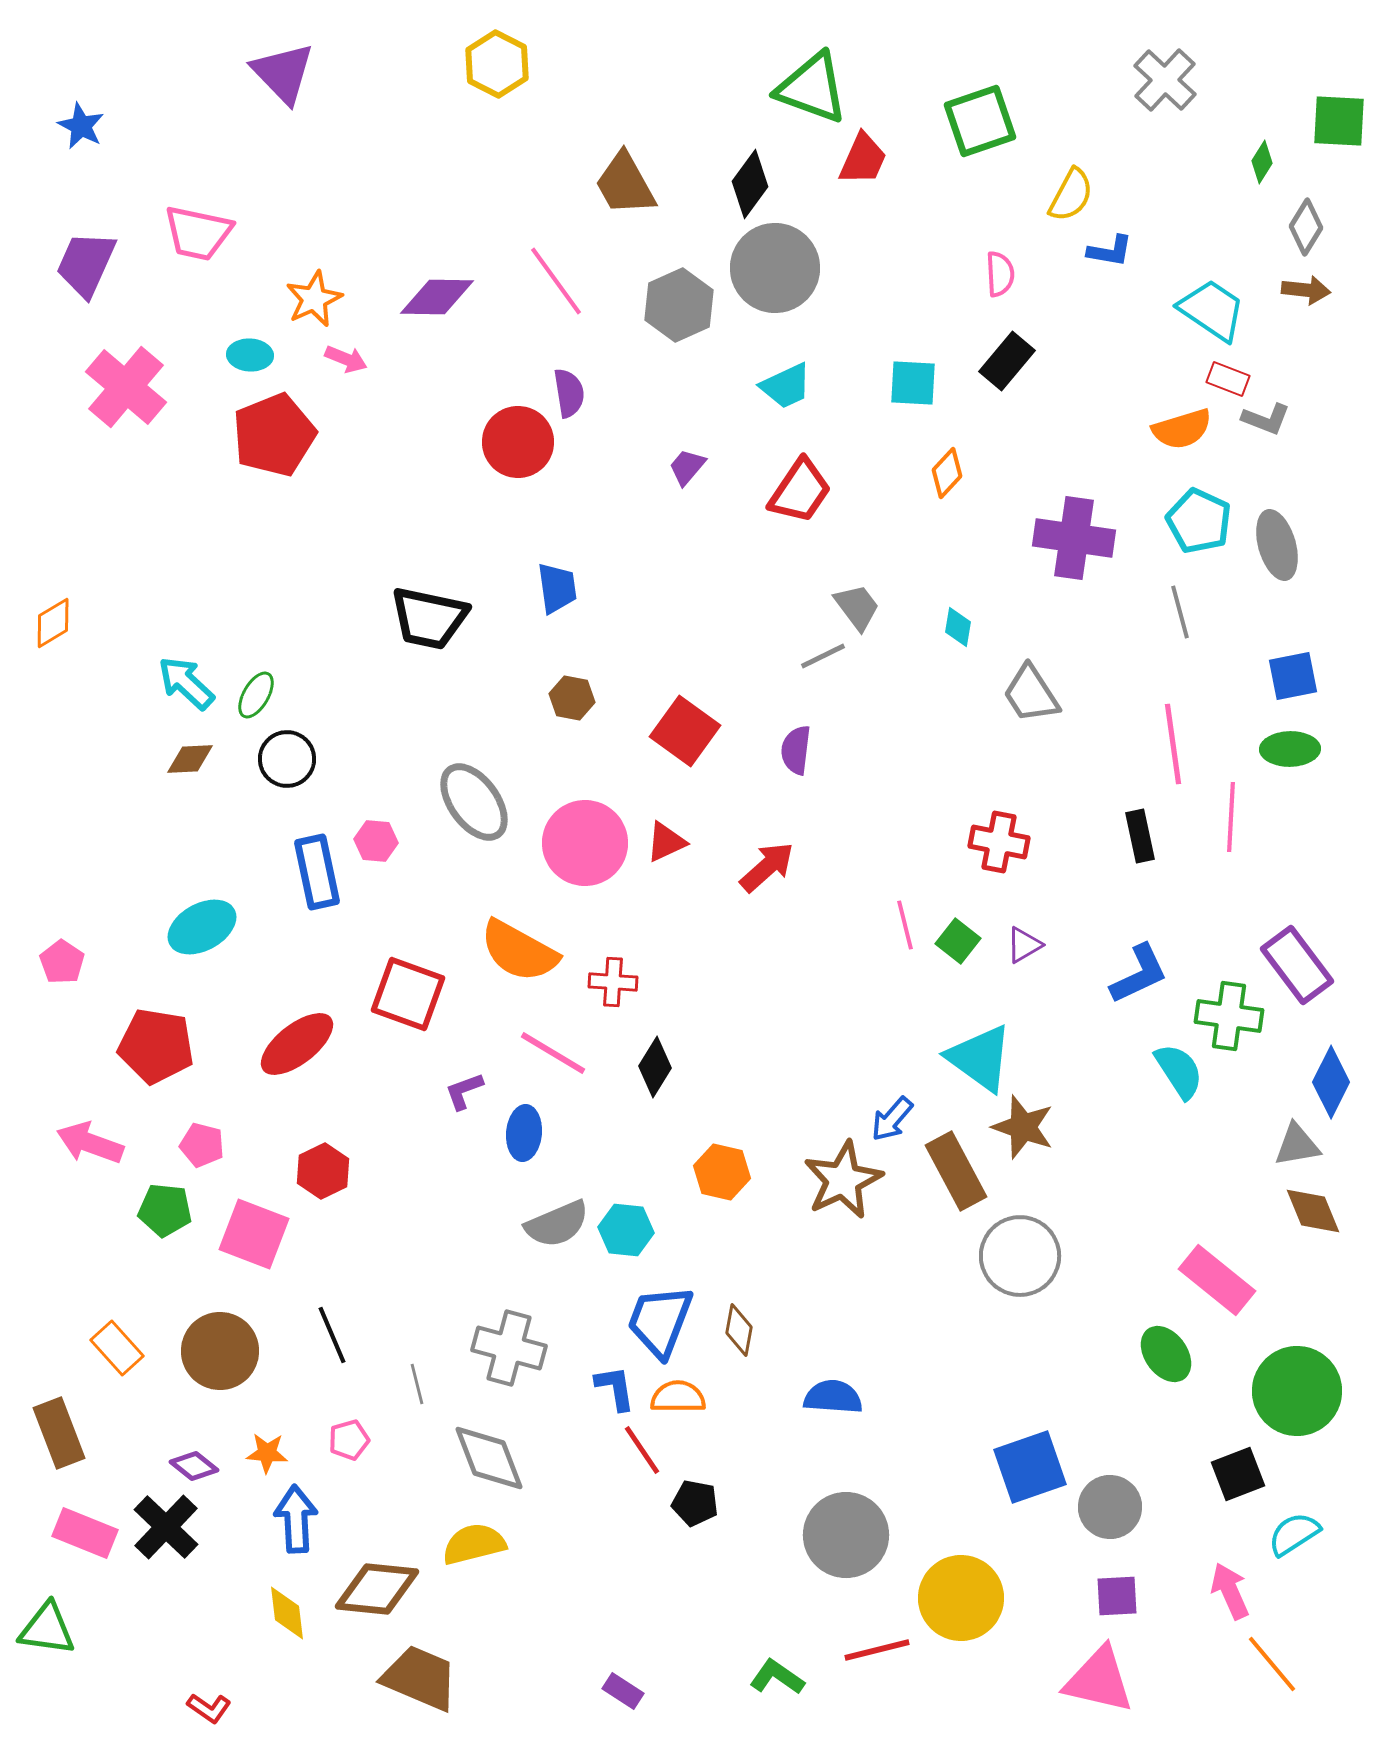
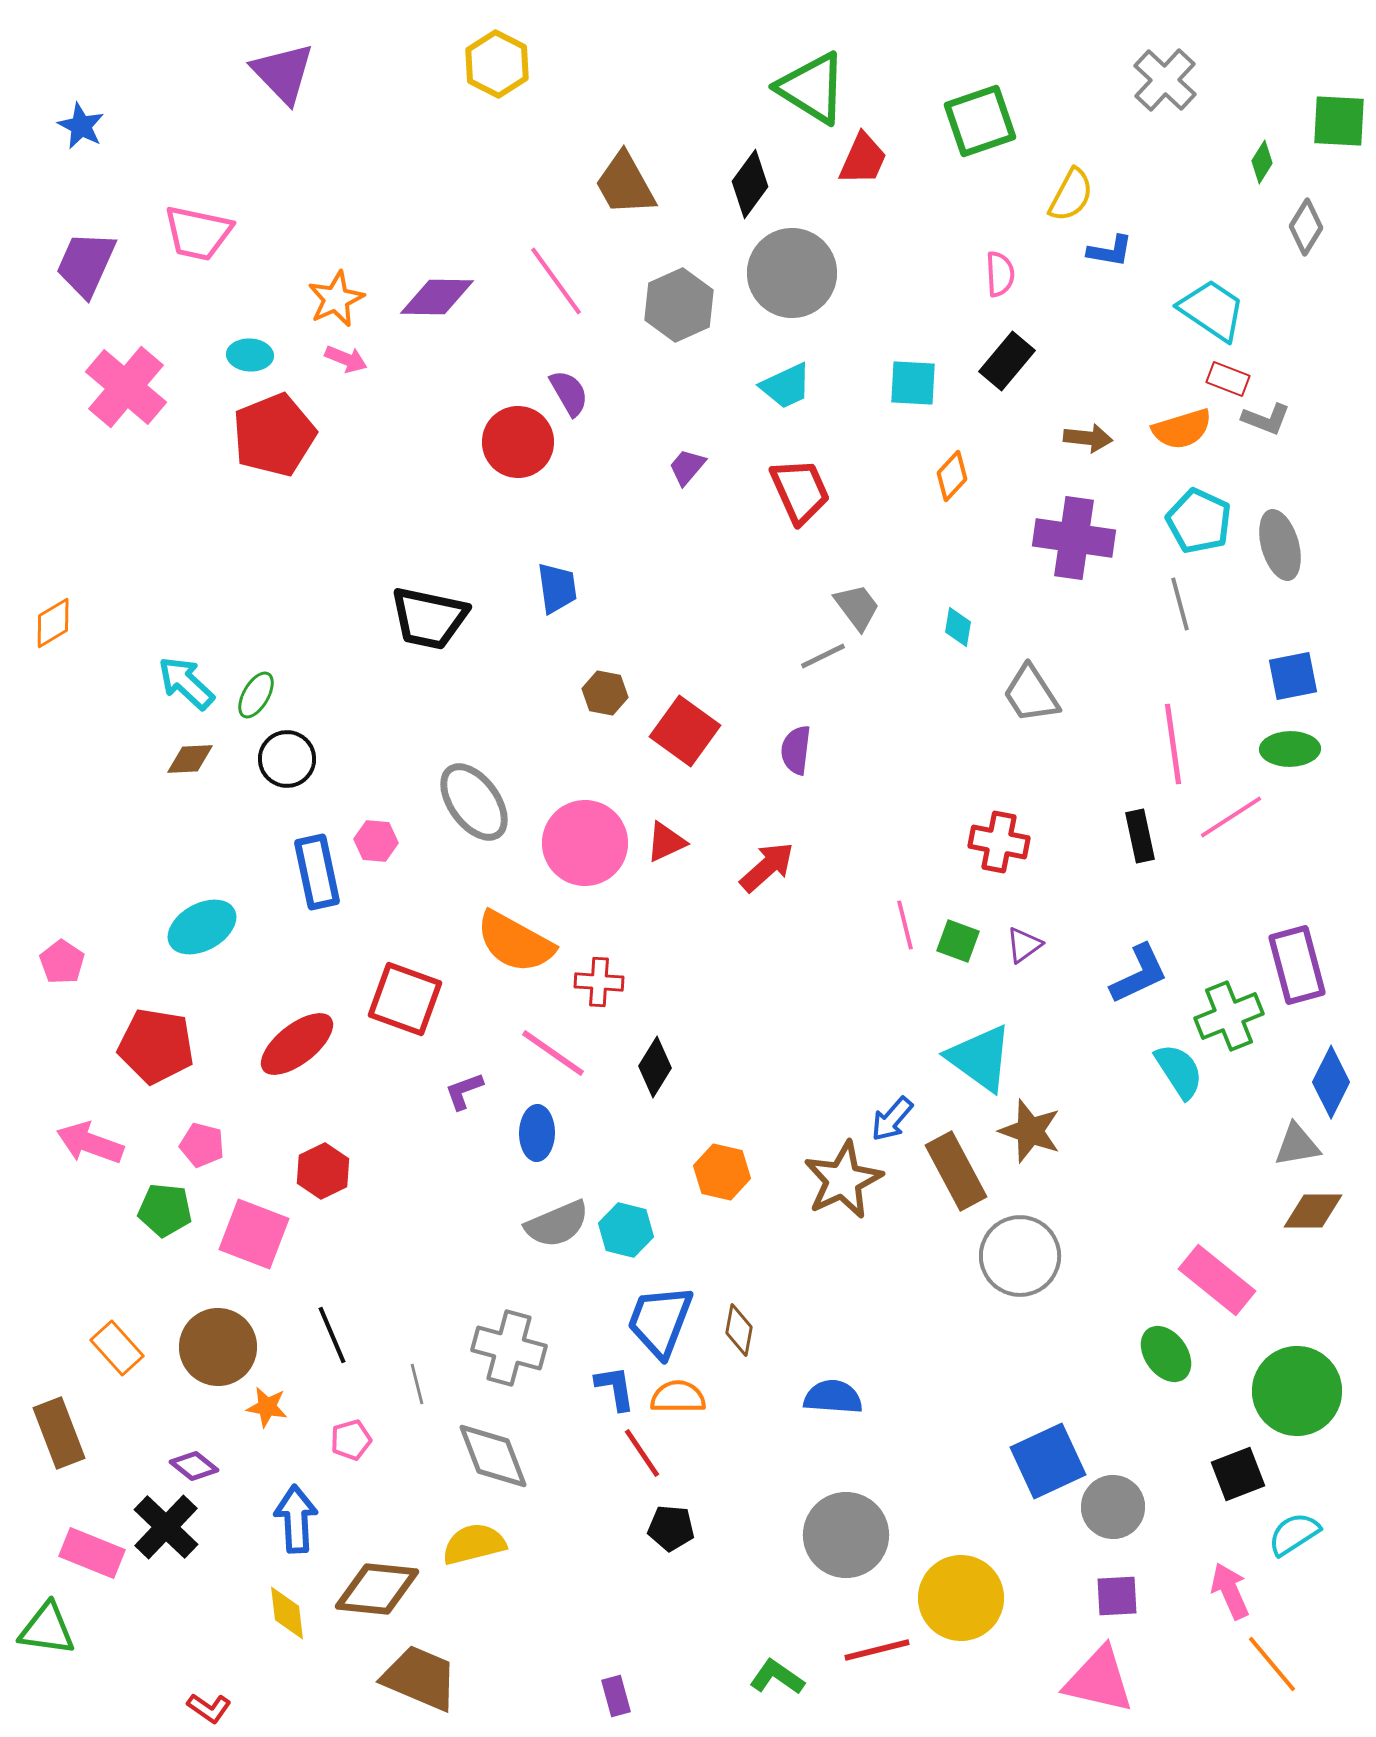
green triangle at (812, 88): rotated 12 degrees clockwise
gray circle at (775, 268): moved 17 px right, 5 px down
brown arrow at (1306, 290): moved 218 px left, 148 px down
orange star at (314, 299): moved 22 px right
purple semicircle at (569, 393): rotated 21 degrees counterclockwise
orange diamond at (947, 473): moved 5 px right, 3 px down
red trapezoid at (800, 491): rotated 58 degrees counterclockwise
gray ellipse at (1277, 545): moved 3 px right
gray line at (1180, 612): moved 8 px up
brown hexagon at (572, 698): moved 33 px right, 5 px up
pink line at (1231, 817): rotated 54 degrees clockwise
green square at (958, 941): rotated 18 degrees counterclockwise
purple triangle at (1024, 945): rotated 6 degrees counterclockwise
orange semicircle at (519, 951): moved 4 px left, 9 px up
purple rectangle at (1297, 965): rotated 22 degrees clockwise
red cross at (613, 982): moved 14 px left
red square at (408, 994): moved 3 px left, 5 px down
green cross at (1229, 1016): rotated 30 degrees counterclockwise
pink line at (553, 1053): rotated 4 degrees clockwise
brown star at (1023, 1127): moved 7 px right, 4 px down
blue ellipse at (524, 1133): moved 13 px right; rotated 4 degrees counterclockwise
brown diamond at (1313, 1211): rotated 68 degrees counterclockwise
cyan hexagon at (626, 1230): rotated 8 degrees clockwise
brown circle at (220, 1351): moved 2 px left, 4 px up
pink pentagon at (349, 1440): moved 2 px right
red line at (642, 1450): moved 3 px down
orange star at (267, 1453): moved 46 px up; rotated 6 degrees clockwise
gray diamond at (489, 1458): moved 4 px right, 2 px up
blue square at (1030, 1467): moved 18 px right, 6 px up; rotated 6 degrees counterclockwise
black pentagon at (695, 1503): moved 24 px left, 25 px down; rotated 6 degrees counterclockwise
gray circle at (1110, 1507): moved 3 px right
pink rectangle at (85, 1533): moved 7 px right, 20 px down
purple rectangle at (623, 1691): moved 7 px left, 5 px down; rotated 42 degrees clockwise
